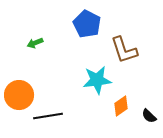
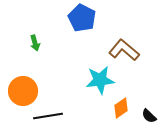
blue pentagon: moved 5 px left, 6 px up
green arrow: rotated 84 degrees counterclockwise
brown L-shape: rotated 148 degrees clockwise
cyan star: moved 3 px right
orange circle: moved 4 px right, 4 px up
orange diamond: moved 2 px down
